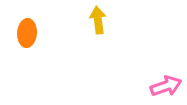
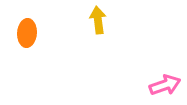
pink arrow: moved 1 px left, 1 px up
